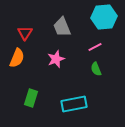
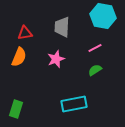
cyan hexagon: moved 1 px left, 1 px up; rotated 15 degrees clockwise
gray trapezoid: rotated 25 degrees clockwise
red triangle: rotated 49 degrees clockwise
pink line: moved 1 px down
orange semicircle: moved 2 px right, 1 px up
green semicircle: moved 1 px left, 1 px down; rotated 80 degrees clockwise
green rectangle: moved 15 px left, 11 px down
